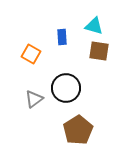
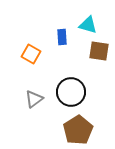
cyan triangle: moved 6 px left, 1 px up
black circle: moved 5 px right, 4 px down
